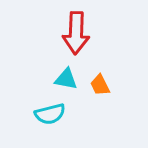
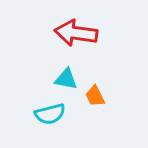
red arrow: rotated 96 degrees clockwise
orange trapezoid: moved 5 px left, 11 px down
